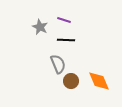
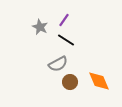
purple line: rotated 72 degrees counterclockwise
black line: rotated 30 degrees clockwise
gray semicircle: rotated 84 degrees clockwise
brown circle: moved 1 px left, 1 px down
